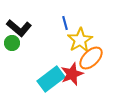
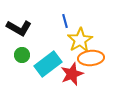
blue line: moved 2 px up
black L-shape: rotated 10 degrees counterclockwise
green circle: moved 10 px right, 12 px down
orange ellipse: rotated 40 degrees clockwise
cyan rectangle: moved 3 px left, 15 px up
